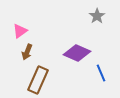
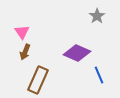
pink triangle: moved 2 px right, 1 px down; rotated 28 degrees counterclockwise
brown arrow: moved 2 px left
blue line: moved 2 px left, 2 px down
